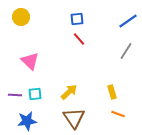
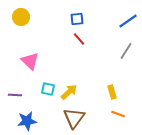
cyan square: moved 13 px right, 5 px up; rotated 16 degrees clockwise
brown triangle: rotated 10 degrees clockwise
